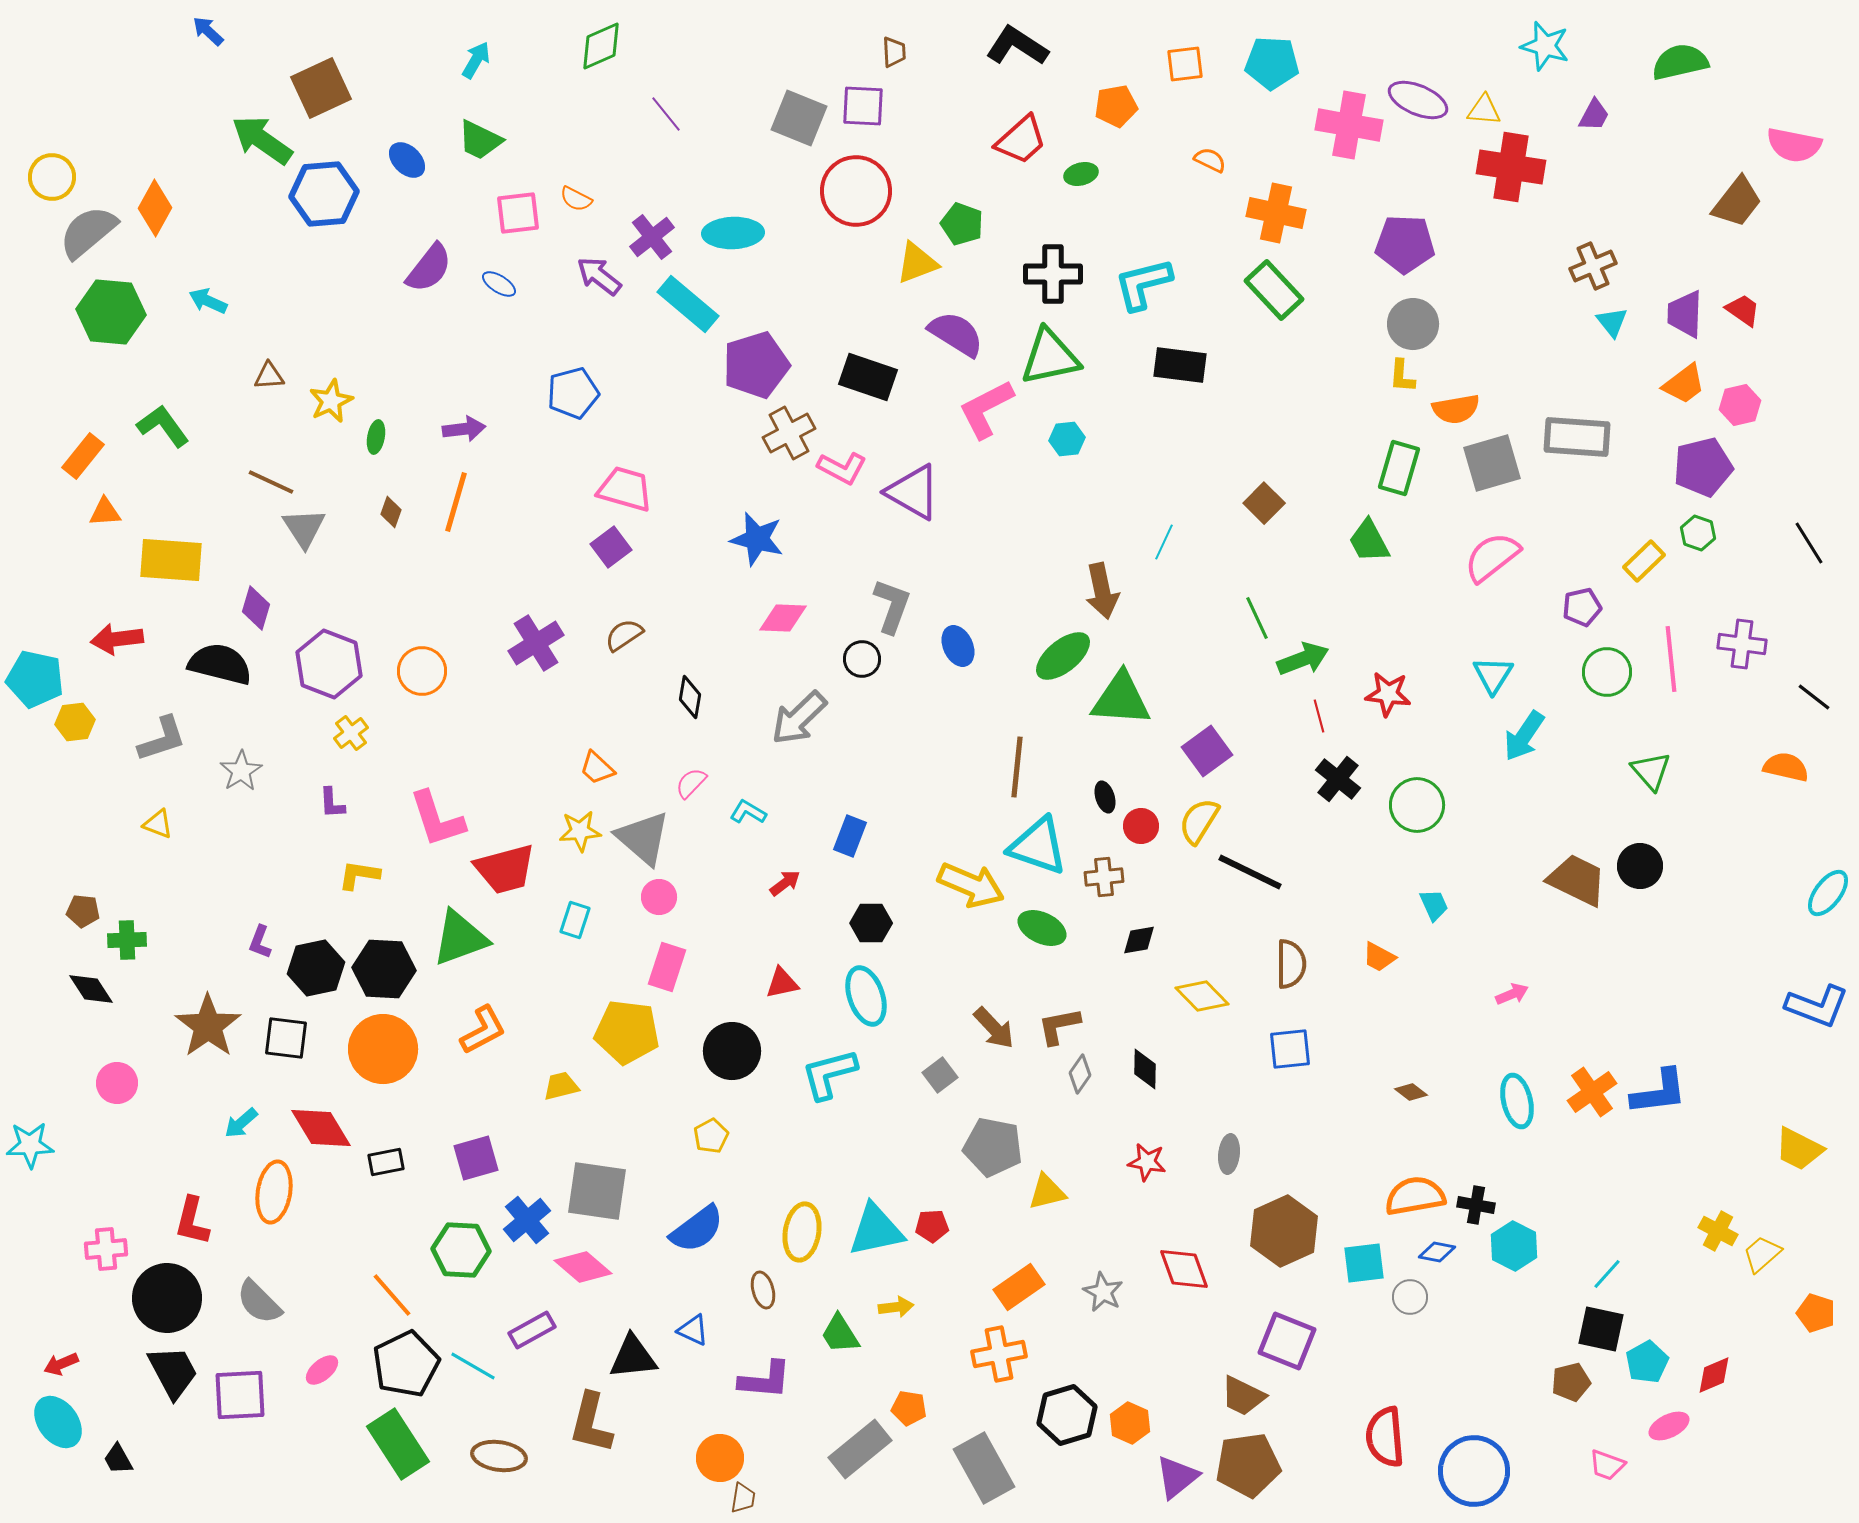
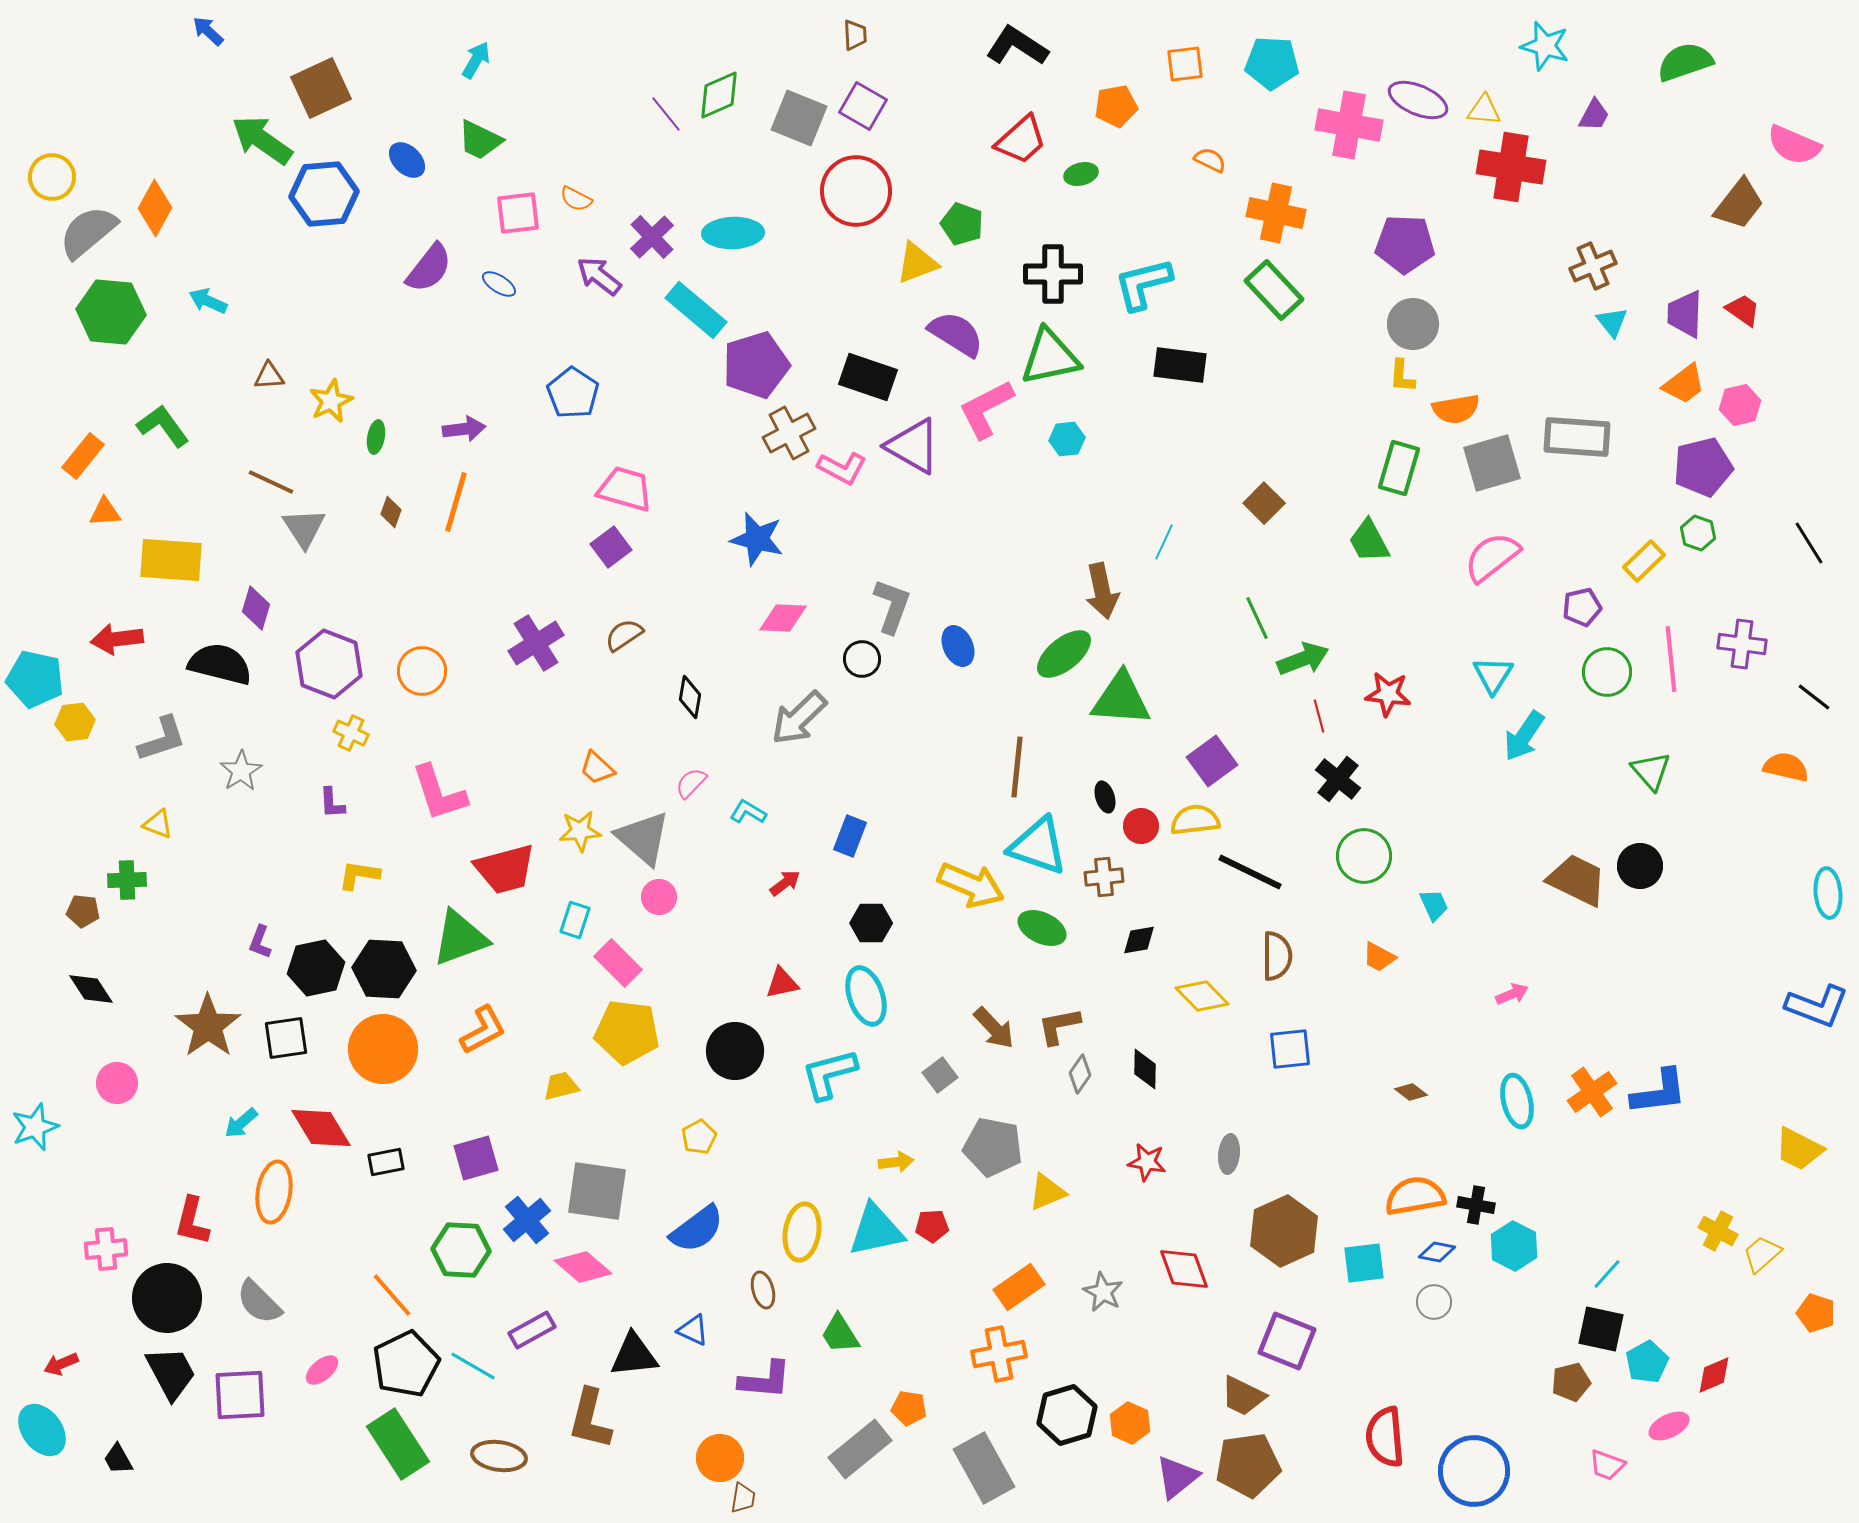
green diamond at (601, 46): moved 118 px right, 49 px down
brown trapezoid at (894, 52): moved 39 px left, 17 px up
green semicircle at (1680, 62): moved 5 px right; rotated 6 degrees counterclockwise
purple square at (863, 106): rotated 27 degrees clockwise
pink semicircle at (1794, 145): rotated 12 degrees clockwise
brown trapezoid at (1737, 202): moved 2 px right, 2 px down
purple cross at (652, 237): rotated 6 degrees counterclockwise
cyan rectangle at (688, 304): moved 8 px right, 6 px down
blue pentagon at (573, 393): rotated 24 degrees counterclockwise
purple triangle at (913, 492): moved 46 px up
green ellipse at (1063, 656): moved 1 px right, 2 px up
yellow cross at (351, 733): rotated 28 degrees counterclockwise
purple square at (1207, 751): moved 5 px right, 10 px down
green circle at (1417, 805): moved 53 px left, 51 px down
pink L-shape at (437, 819): moved 2 px right, 26 px up
yellow semicircle at (1199, 821): moved 4 px left, 1 px up; rotated 51 degrees clockwise
cyan ellipse at (1828, 893): rotated 42 degrees counterclockwise
green cross at (127, 940): moved 60 px up
brown semicircle at (1291, 964): moved 14 px left, 8 px up
pink rectangle at (667, 967): moved 49 px left, 4 px up; rotated 63 degrees counterclockwise
black square at (286, 1038): rotated 15 degrees counterclockwise
black circle at (732, 1051): moved 3 px right
yellow pentagon at (711, 1136): moved 12 px left, 1 px down
cyan star at (30, 1145): moved 5 px right, 18 px up; rotated 18 degrees counterclockwise
yellow triangle at (1047, 1192): rotated 9 degrees counterclockwise
gray circle at (1410, 1297): moved 24 px right, 5 px down
yellow arrow at (896, 1307): moved 145 px up
black triangle at (633, 1357): moved 1 px right, 2 px up
black trapezoid at (173, 1372): moved 2 px left, 1 px down
cyan ellipse at (58, 1422): moved 16 px left, 8 px down
brown L-shape at (591, 1423): moved 1 px left, 4 px up
